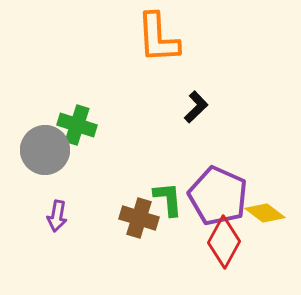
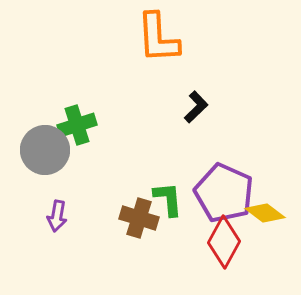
green cross: rotated 36 degrees counterclockwise
purple pentagon: moved 6 px right, 3 px up
